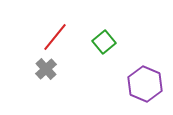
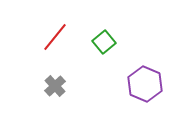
gray cross: moved 9 px right, 17 px down
